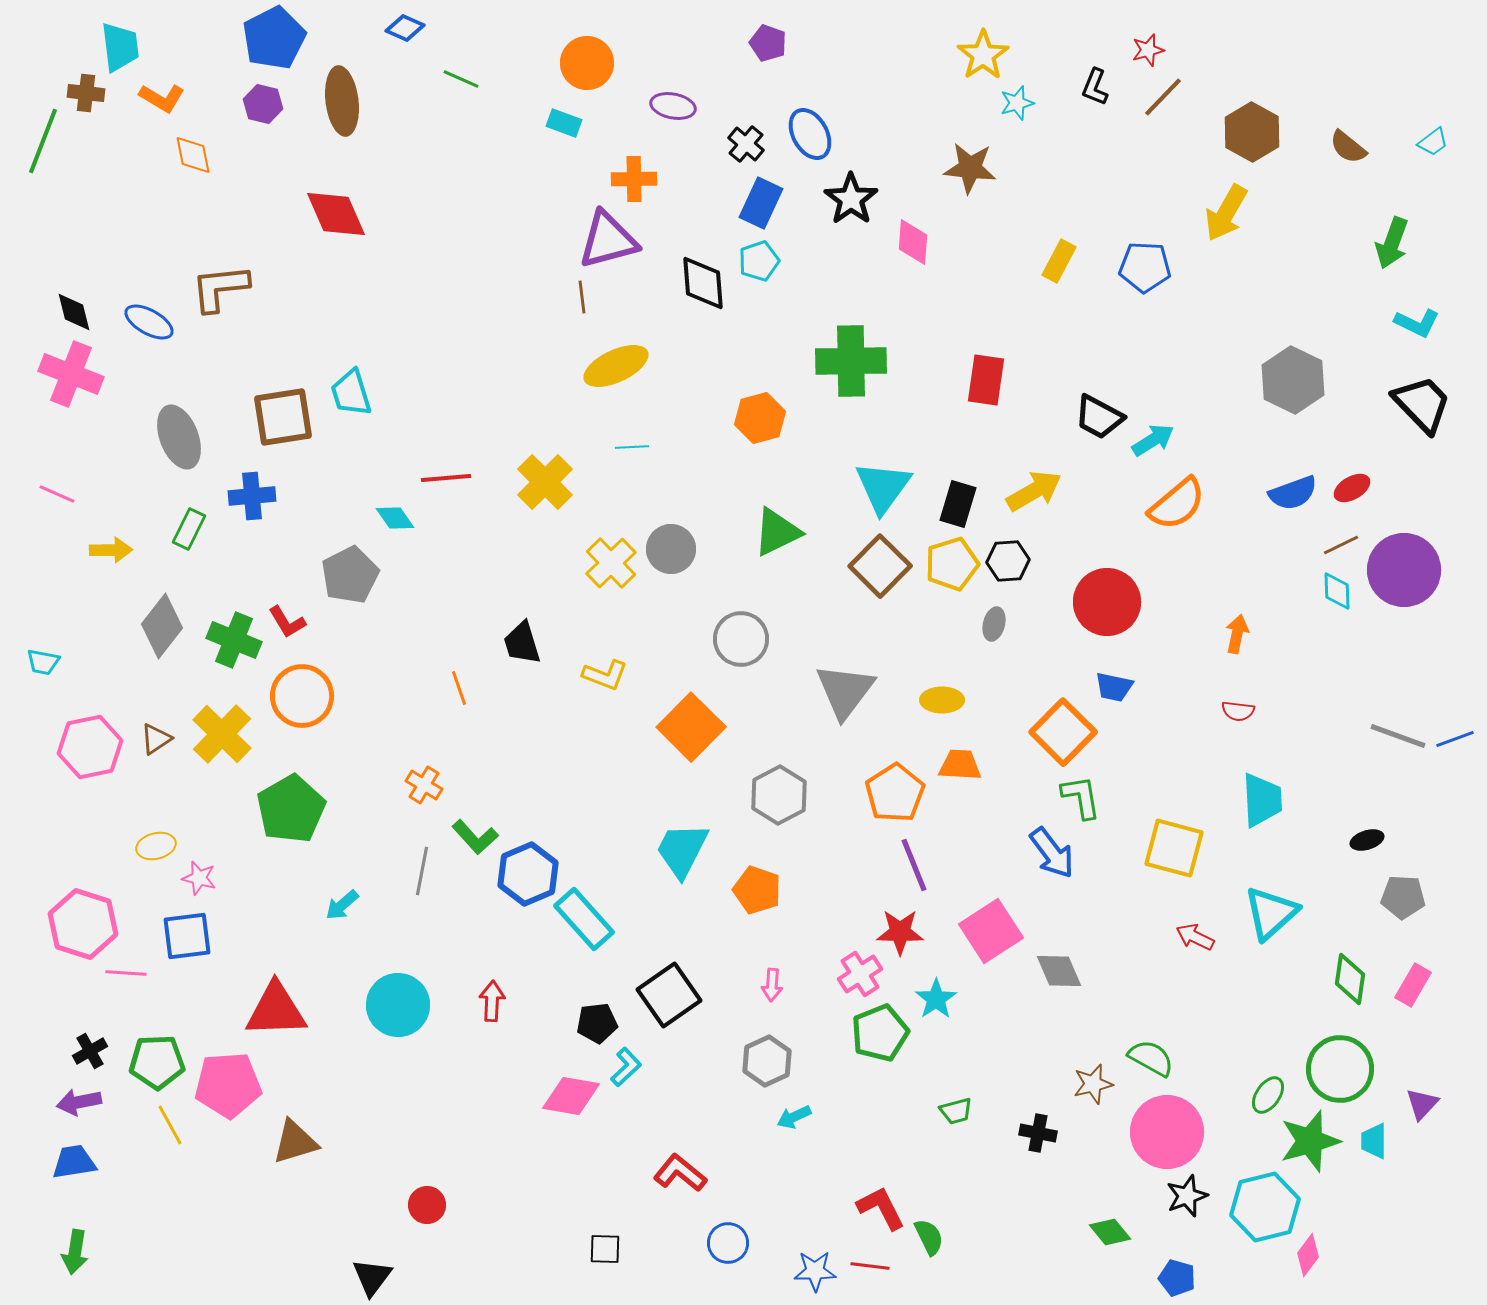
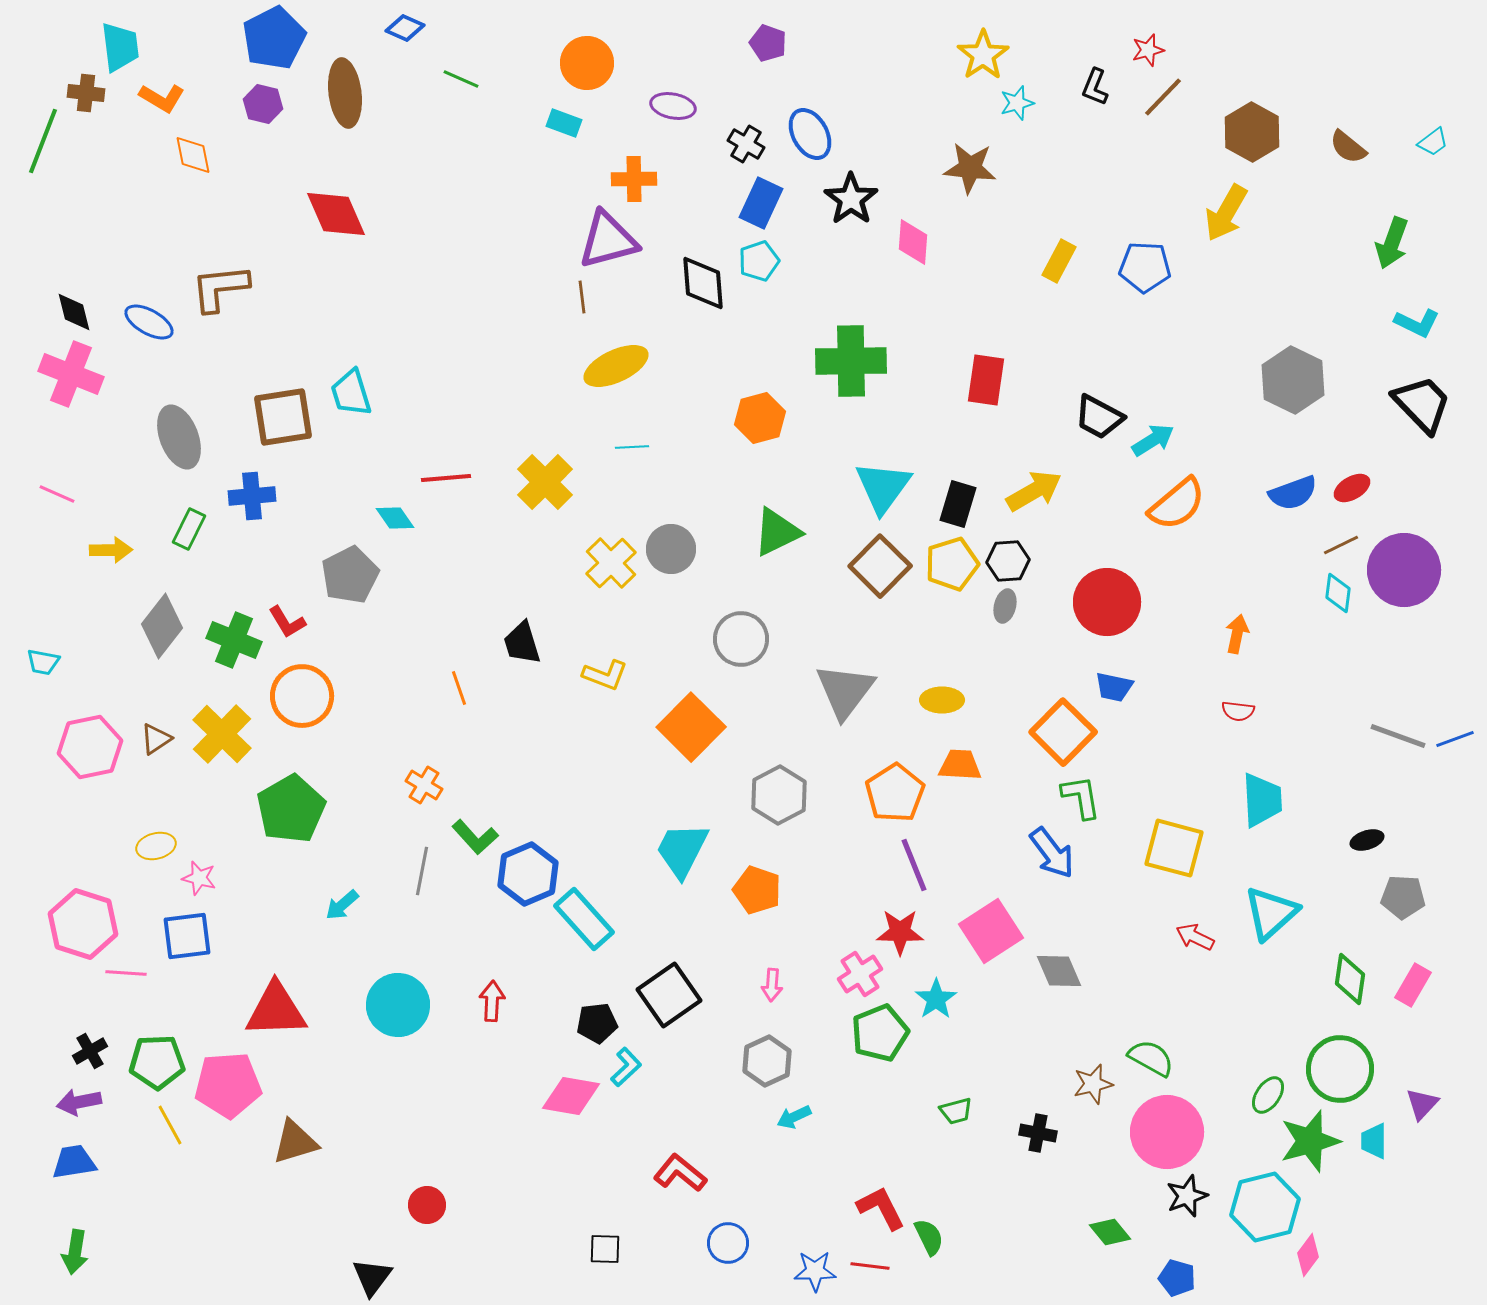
brown ellipse at (342, 101): moved 3 px right, 8 px up
black cross at (746, 144): rotated 9 degrees counterclockwise
cyan diamond at (1337, 591): moved 1 px right, 2 px down; rotated 9 degrees clockwise
gray ellipse at (994, 624): moved 11 px right, 18 px up
